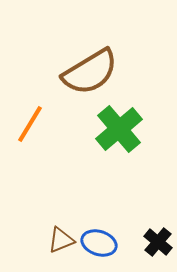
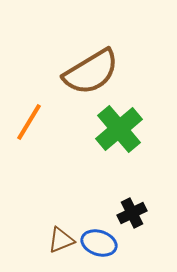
brown semicircle: moved 1 px right
orange line: moved 1 px left, 2 px up
black cross: moved 26 px left, 29 px up; rotated 24 degrees clockwise
